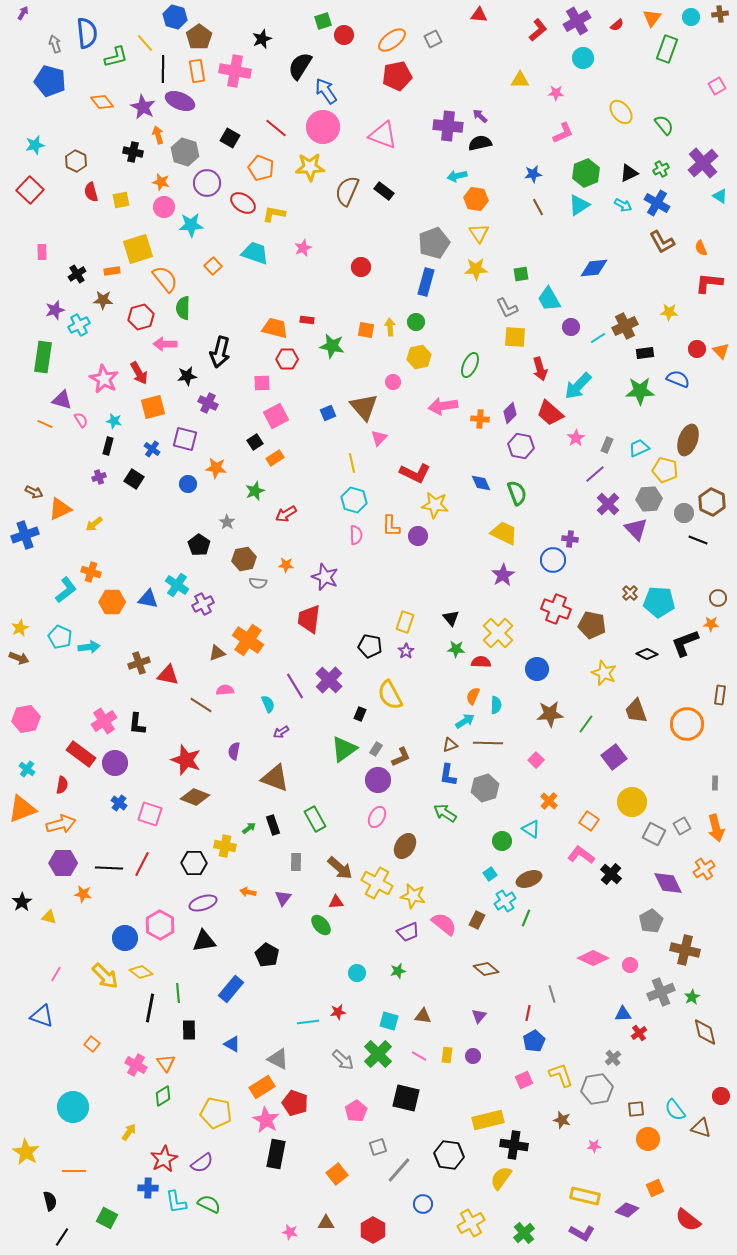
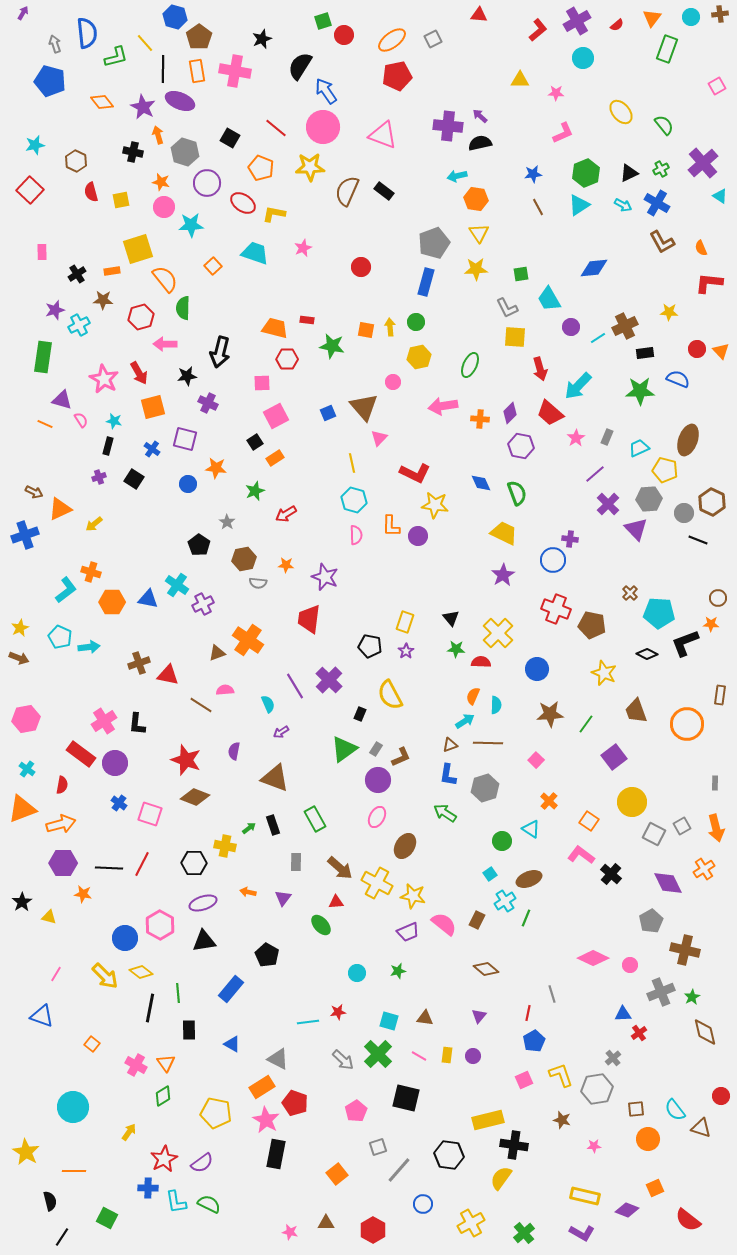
gray rectangle at (607, 445): moved 8 px up
cyan pentagon at (659, 602): moved 11 px down
brown triangle at (423, 1016): moved 2 px right, 2 px down
